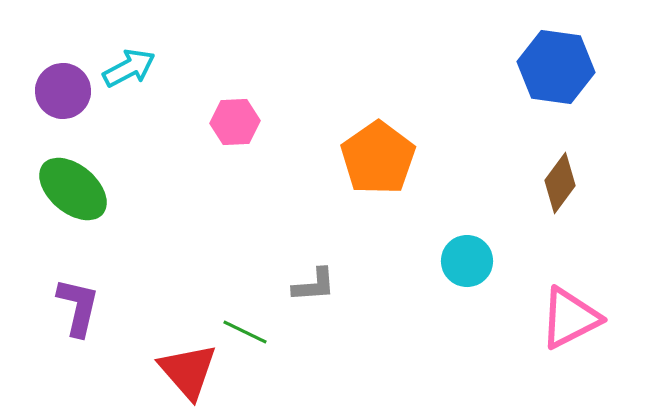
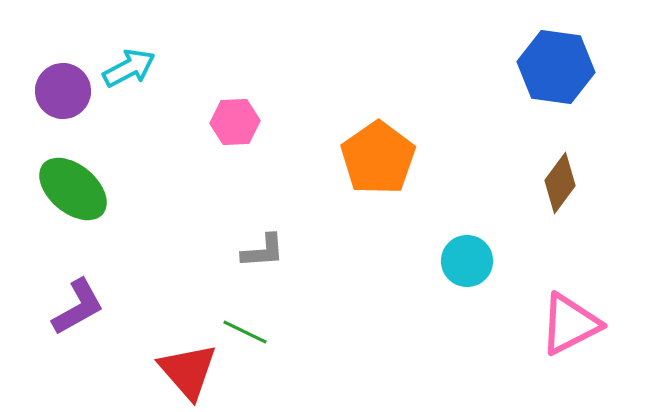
gray L-shape: moved 51 px left, 34 px up
purple L-shape: rotated 48 degrees clockwise
pink triangle: moved 6 px down
